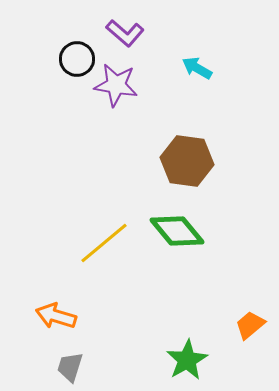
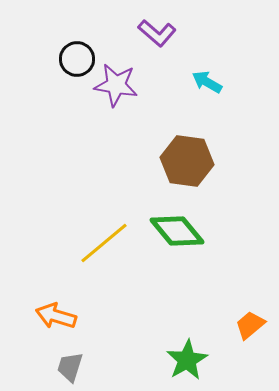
purple L-shape: moved 32 px right
cyan arrow: moved 10 px right, 14 px down
